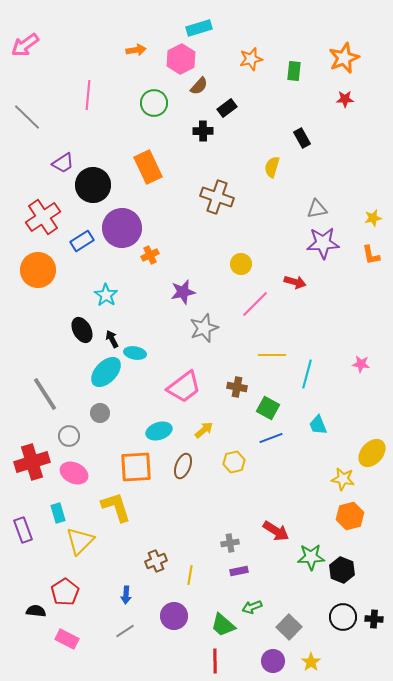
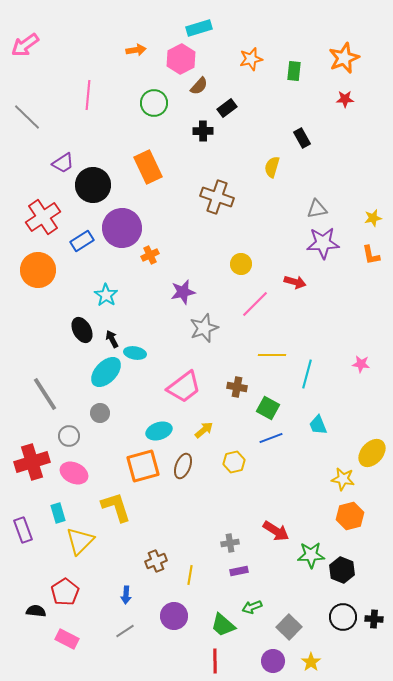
orange square at (136, 467): moved 7 px right, 1 px up; rotated 12 degrees counterclockwise
green star at (311, 557): moved 2 px up
